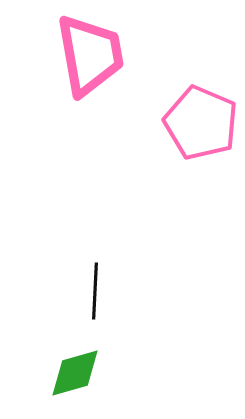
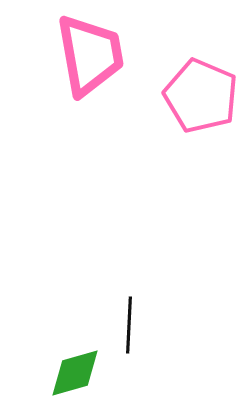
pink pentagon: moved 27 px up
black line: moved 34 px right, 34 px down
